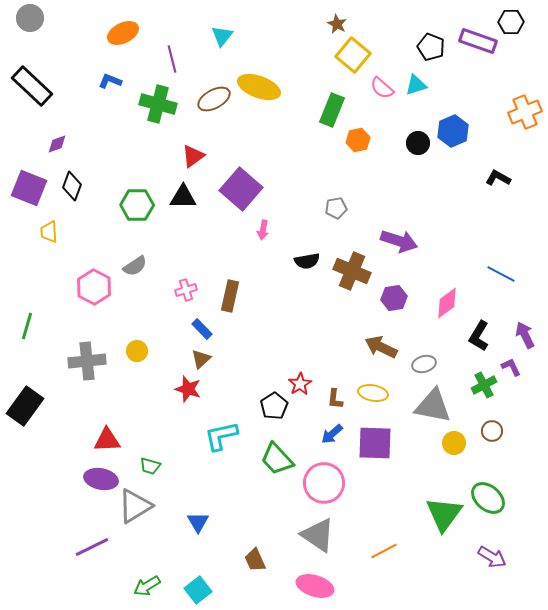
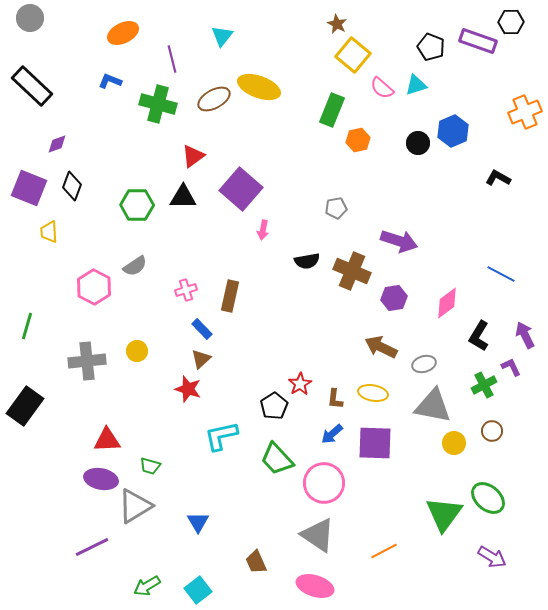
brown trapezoid at (255, 560): moved 1 px right, 2 px down
